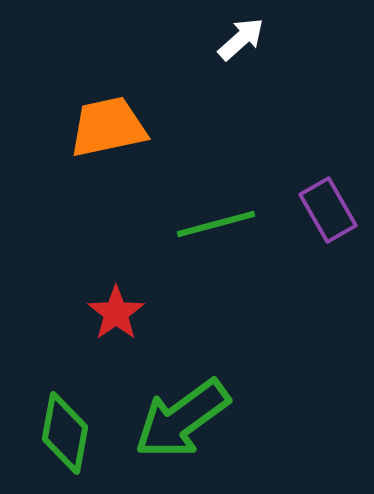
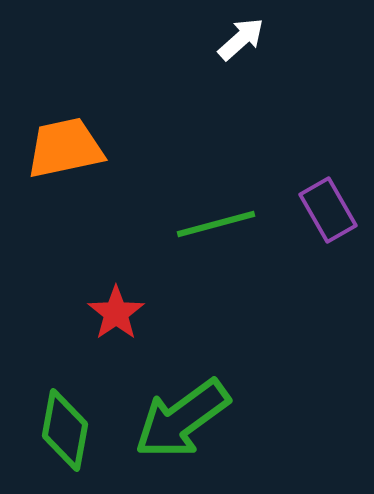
orange trapezoid: moved 43 px left, 21 px down
green diamond: moved 3 px up
